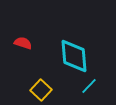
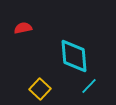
red semicircle: moved 15 px up; rotated 30 degrees counterclockwise
yellow square: moved 1 px left, 1 px up
